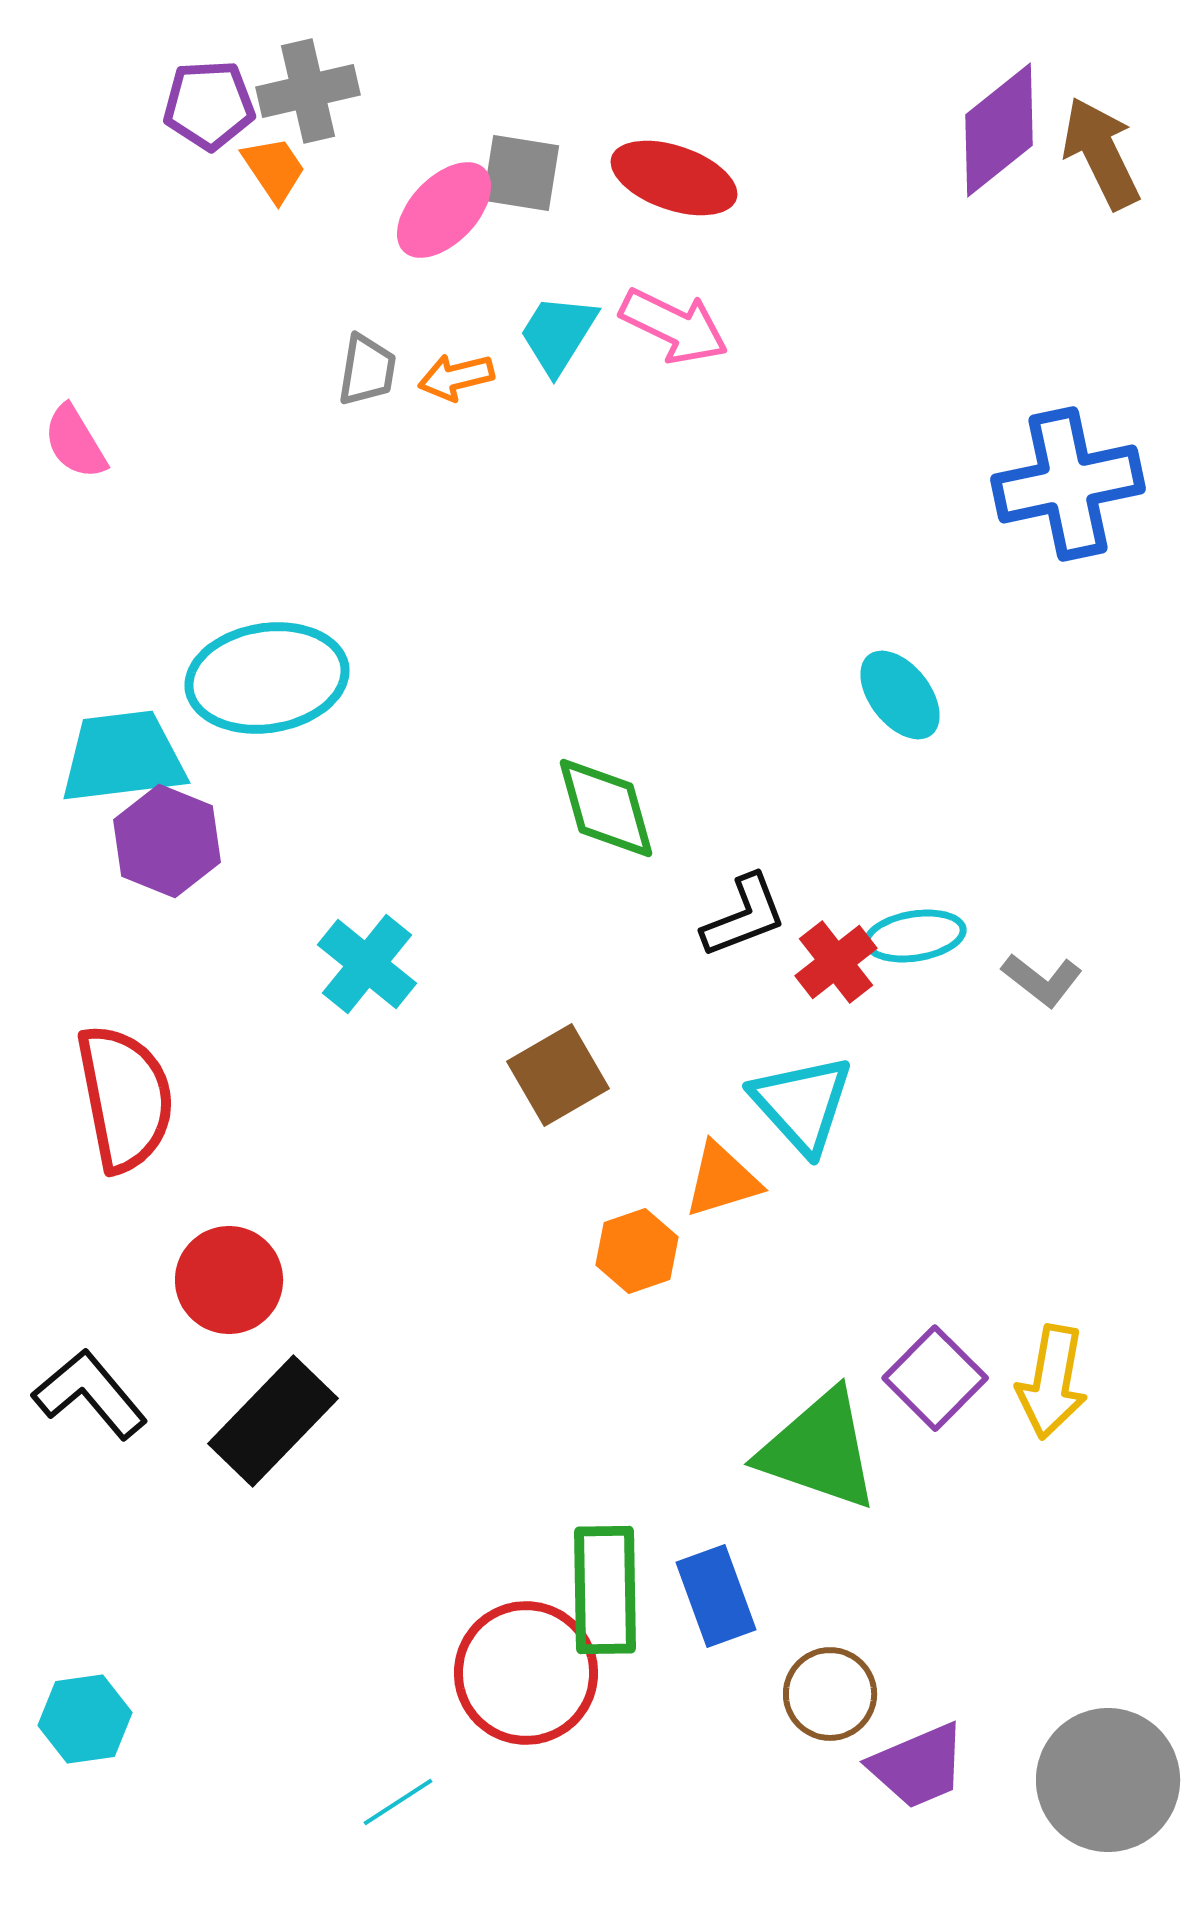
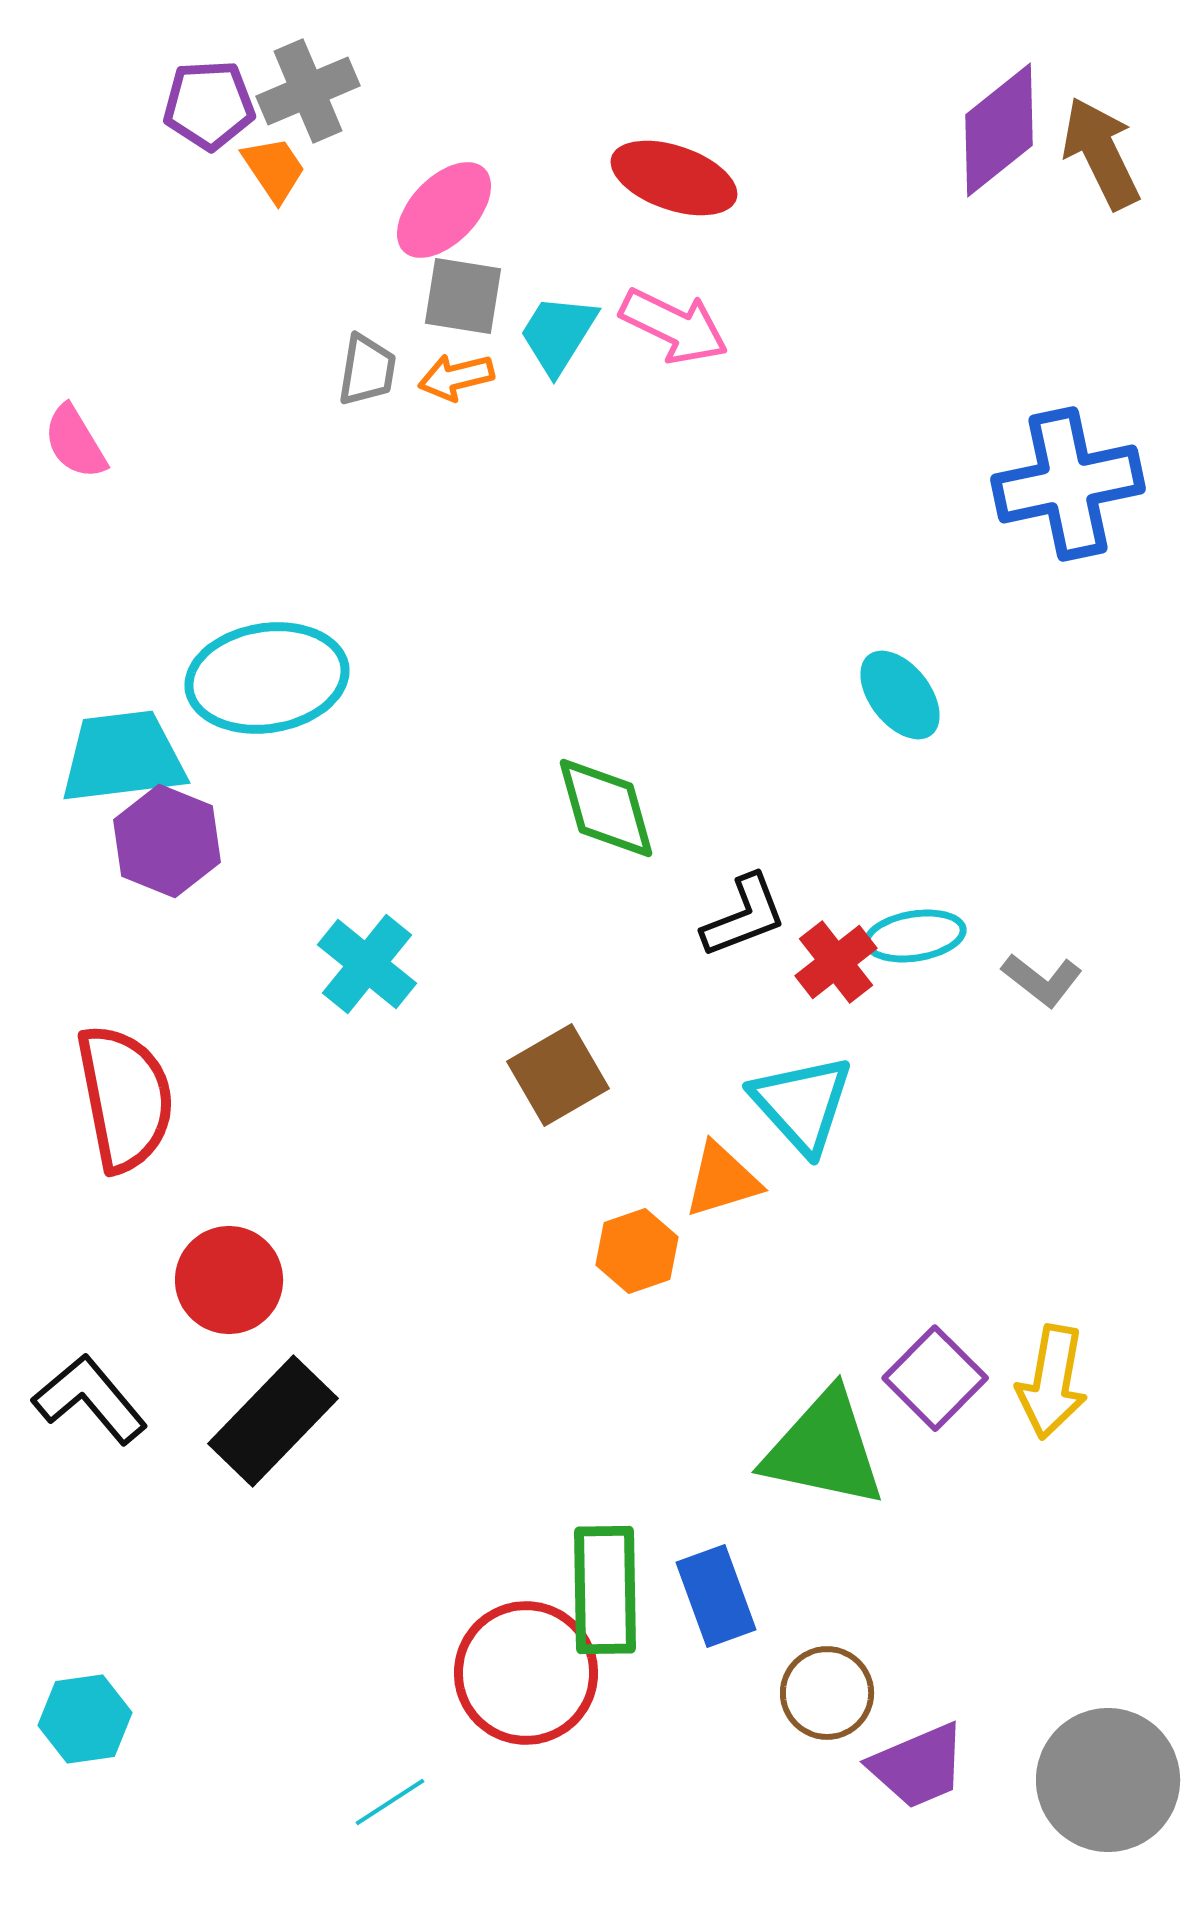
gray cross at (308, 91): rotated 10 degrees counterclockwise
gray square at (521, 173): moved 58 px left, 123 px down
black L-shape at (90, 1394): moved 5 px down
green triangle at (819, 1450): moved 5 px right, 1 px up; rotated 7 degrees counterclockwise
brown circle at (830, 1694): moved 3 px left, 1 px up
cyan line at (398, 1802): moved 8 px left
